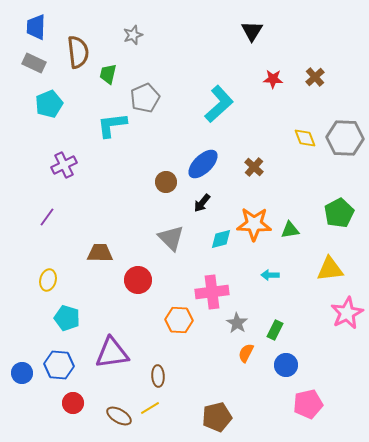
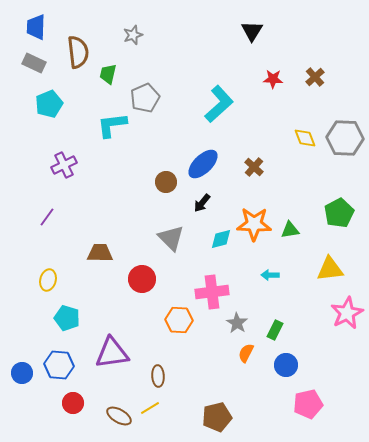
red circle at (138, 280): moved 4 px right, 1 px up
